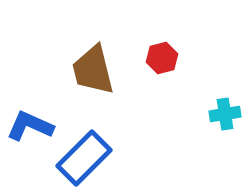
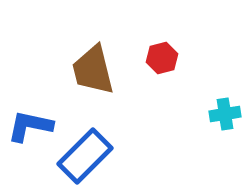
blue L-shape: rotated 12 degrees counterclockwise
blue rectangle: moved 1 px right, 2 px up
